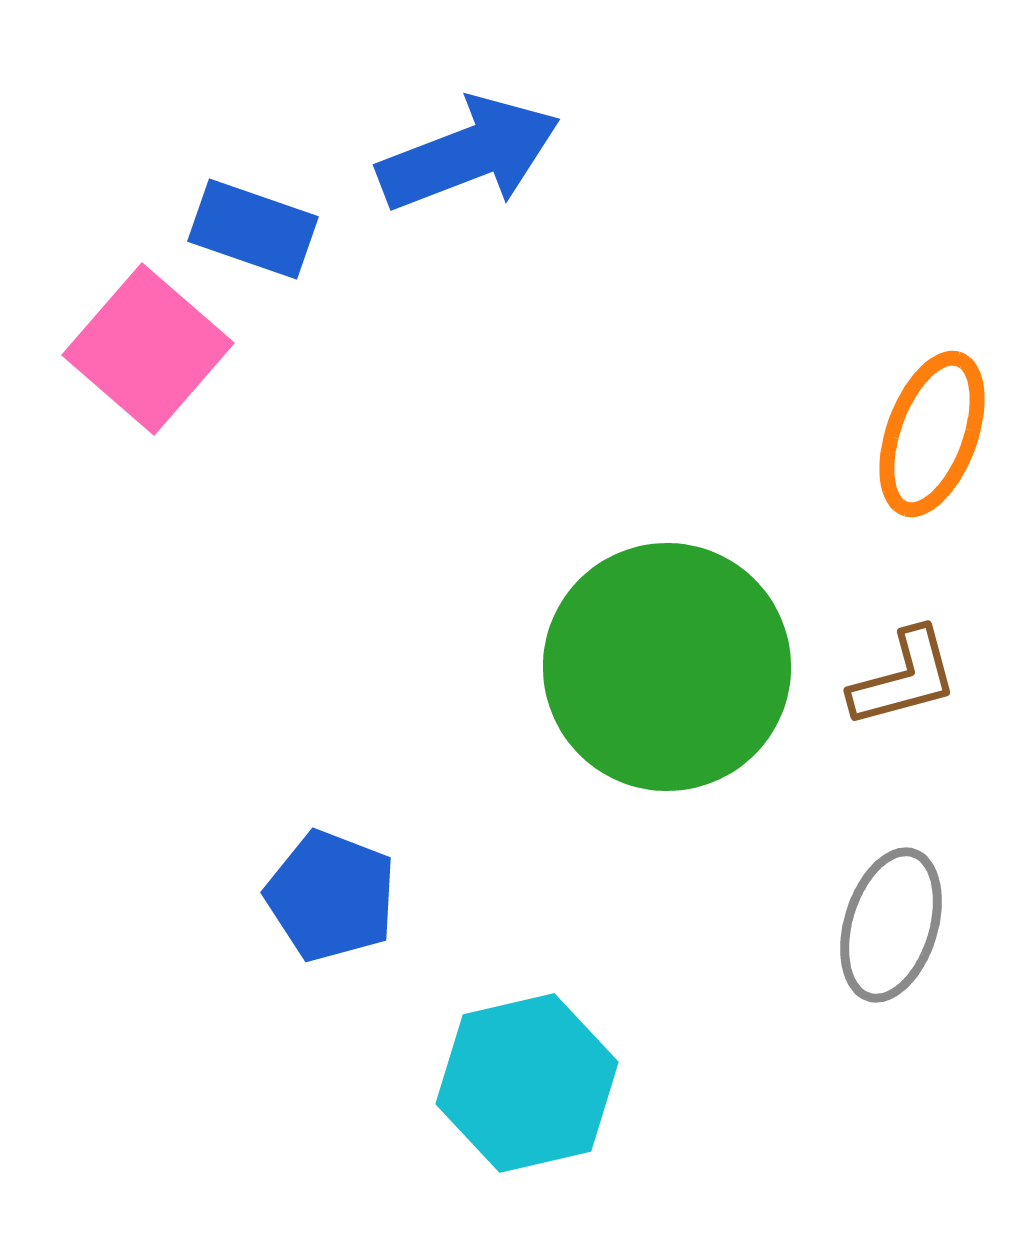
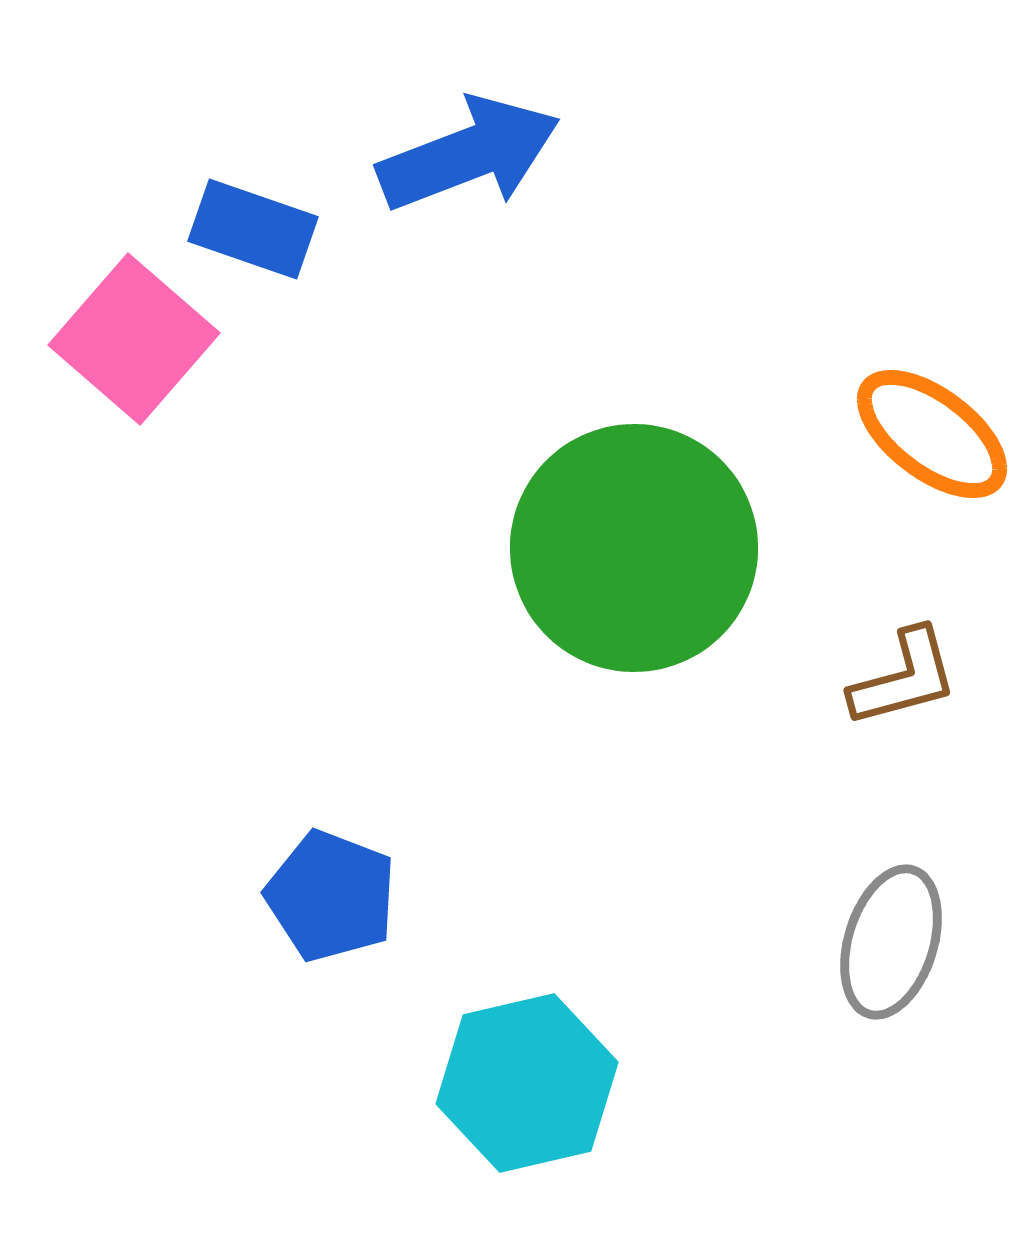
pink square: moved 14 px left, 10 px up
orange ellipse: rotated 73 degrees counterclockwise
green circle: moved 33 px left, 119 px up
gray ellipse: moved 17 px down
